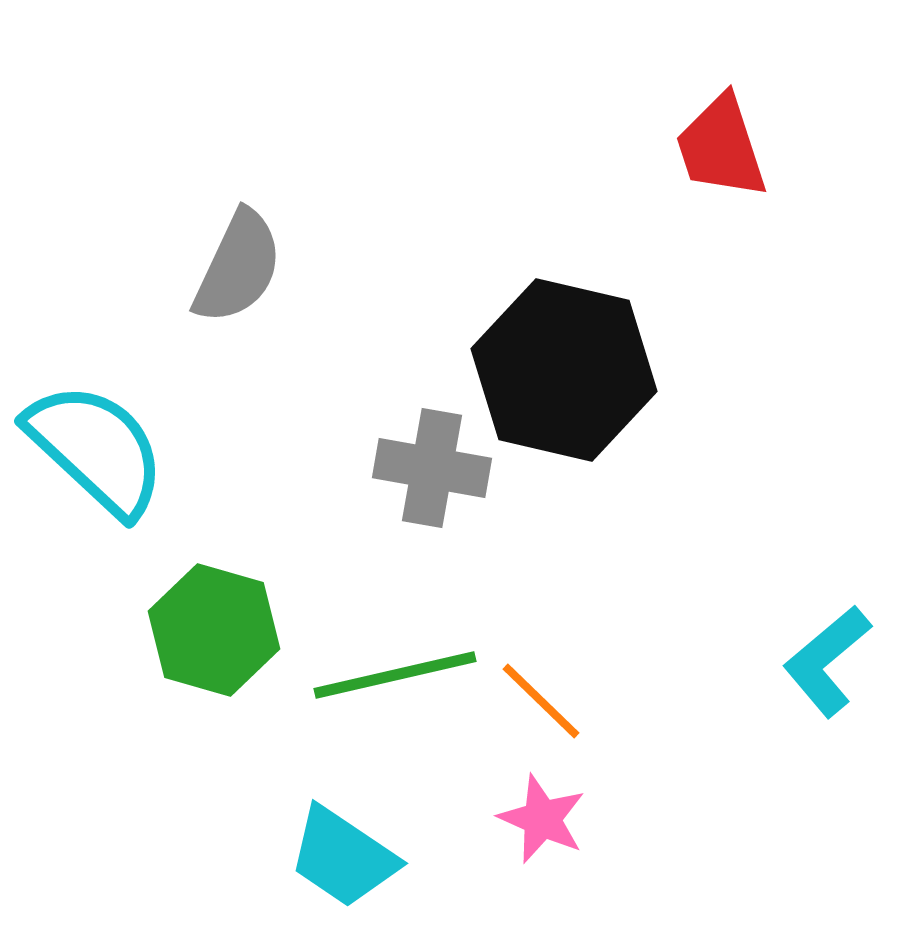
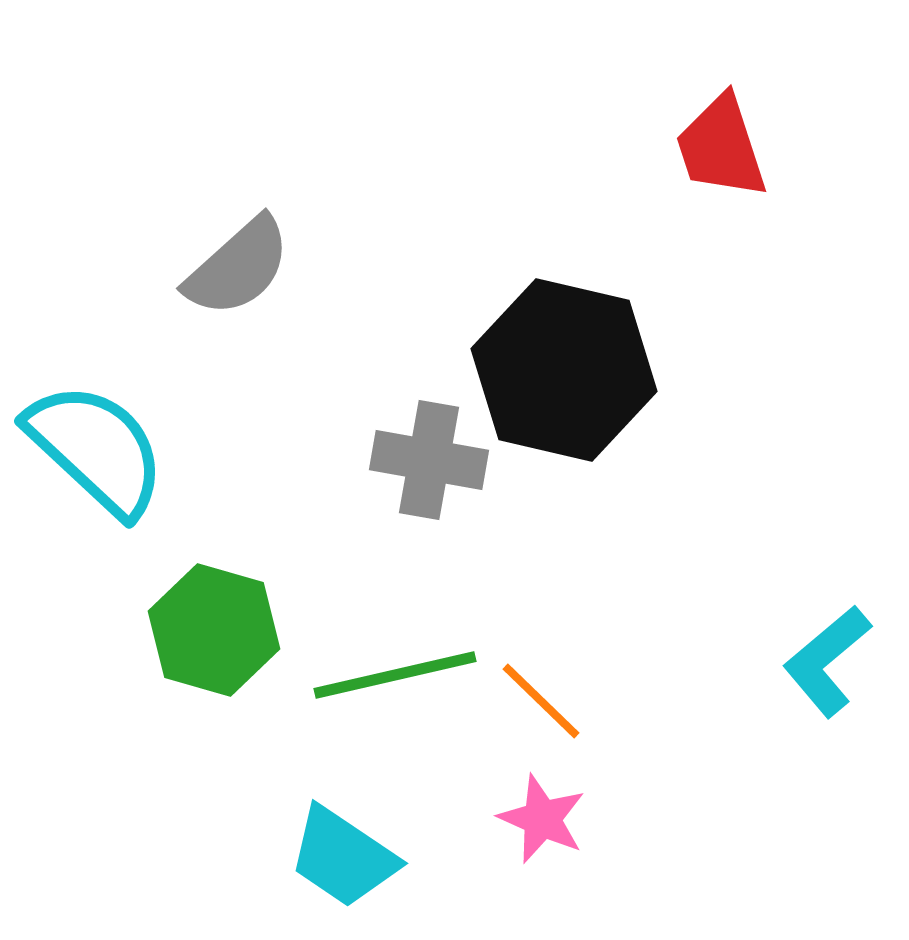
gray semicircle: rotated 23 degrees clockwise
gray cross: moved 3 px left, 8 px up
